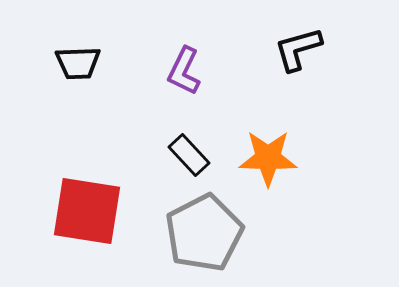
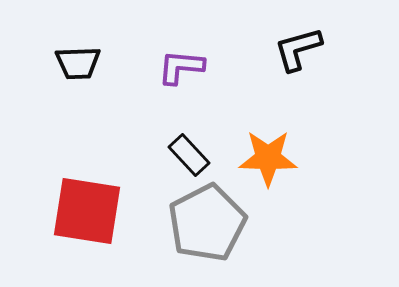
purple L-shape: moved 3 px left, 4 px up; rotated 69 degrees clockwise
gray pentagon: moved 3 px right, 10 px up
